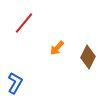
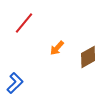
brown diamond: rotated 35 degrees clockwise
blue L-shape: rotated 15 degrees clockwise
